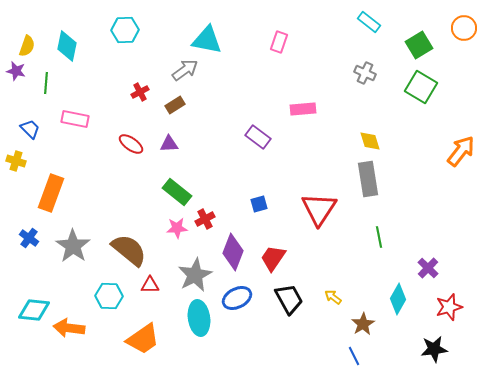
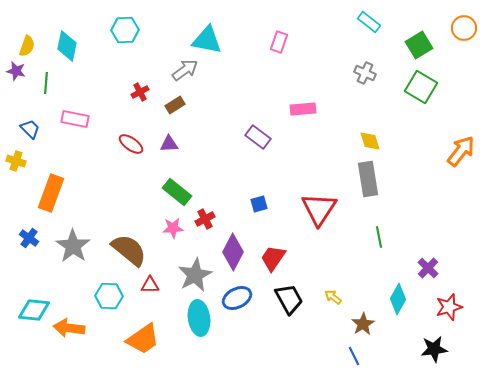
pink star at (177, 228): moved 4 px left
purple diamond at (233, 252): rotated 6 degrees clockwise
